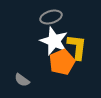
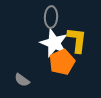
gray ellipse: rotated 70 degrees counterclockwise
white star: moved 2 px down
yellow L-shape: moved 7 px up
